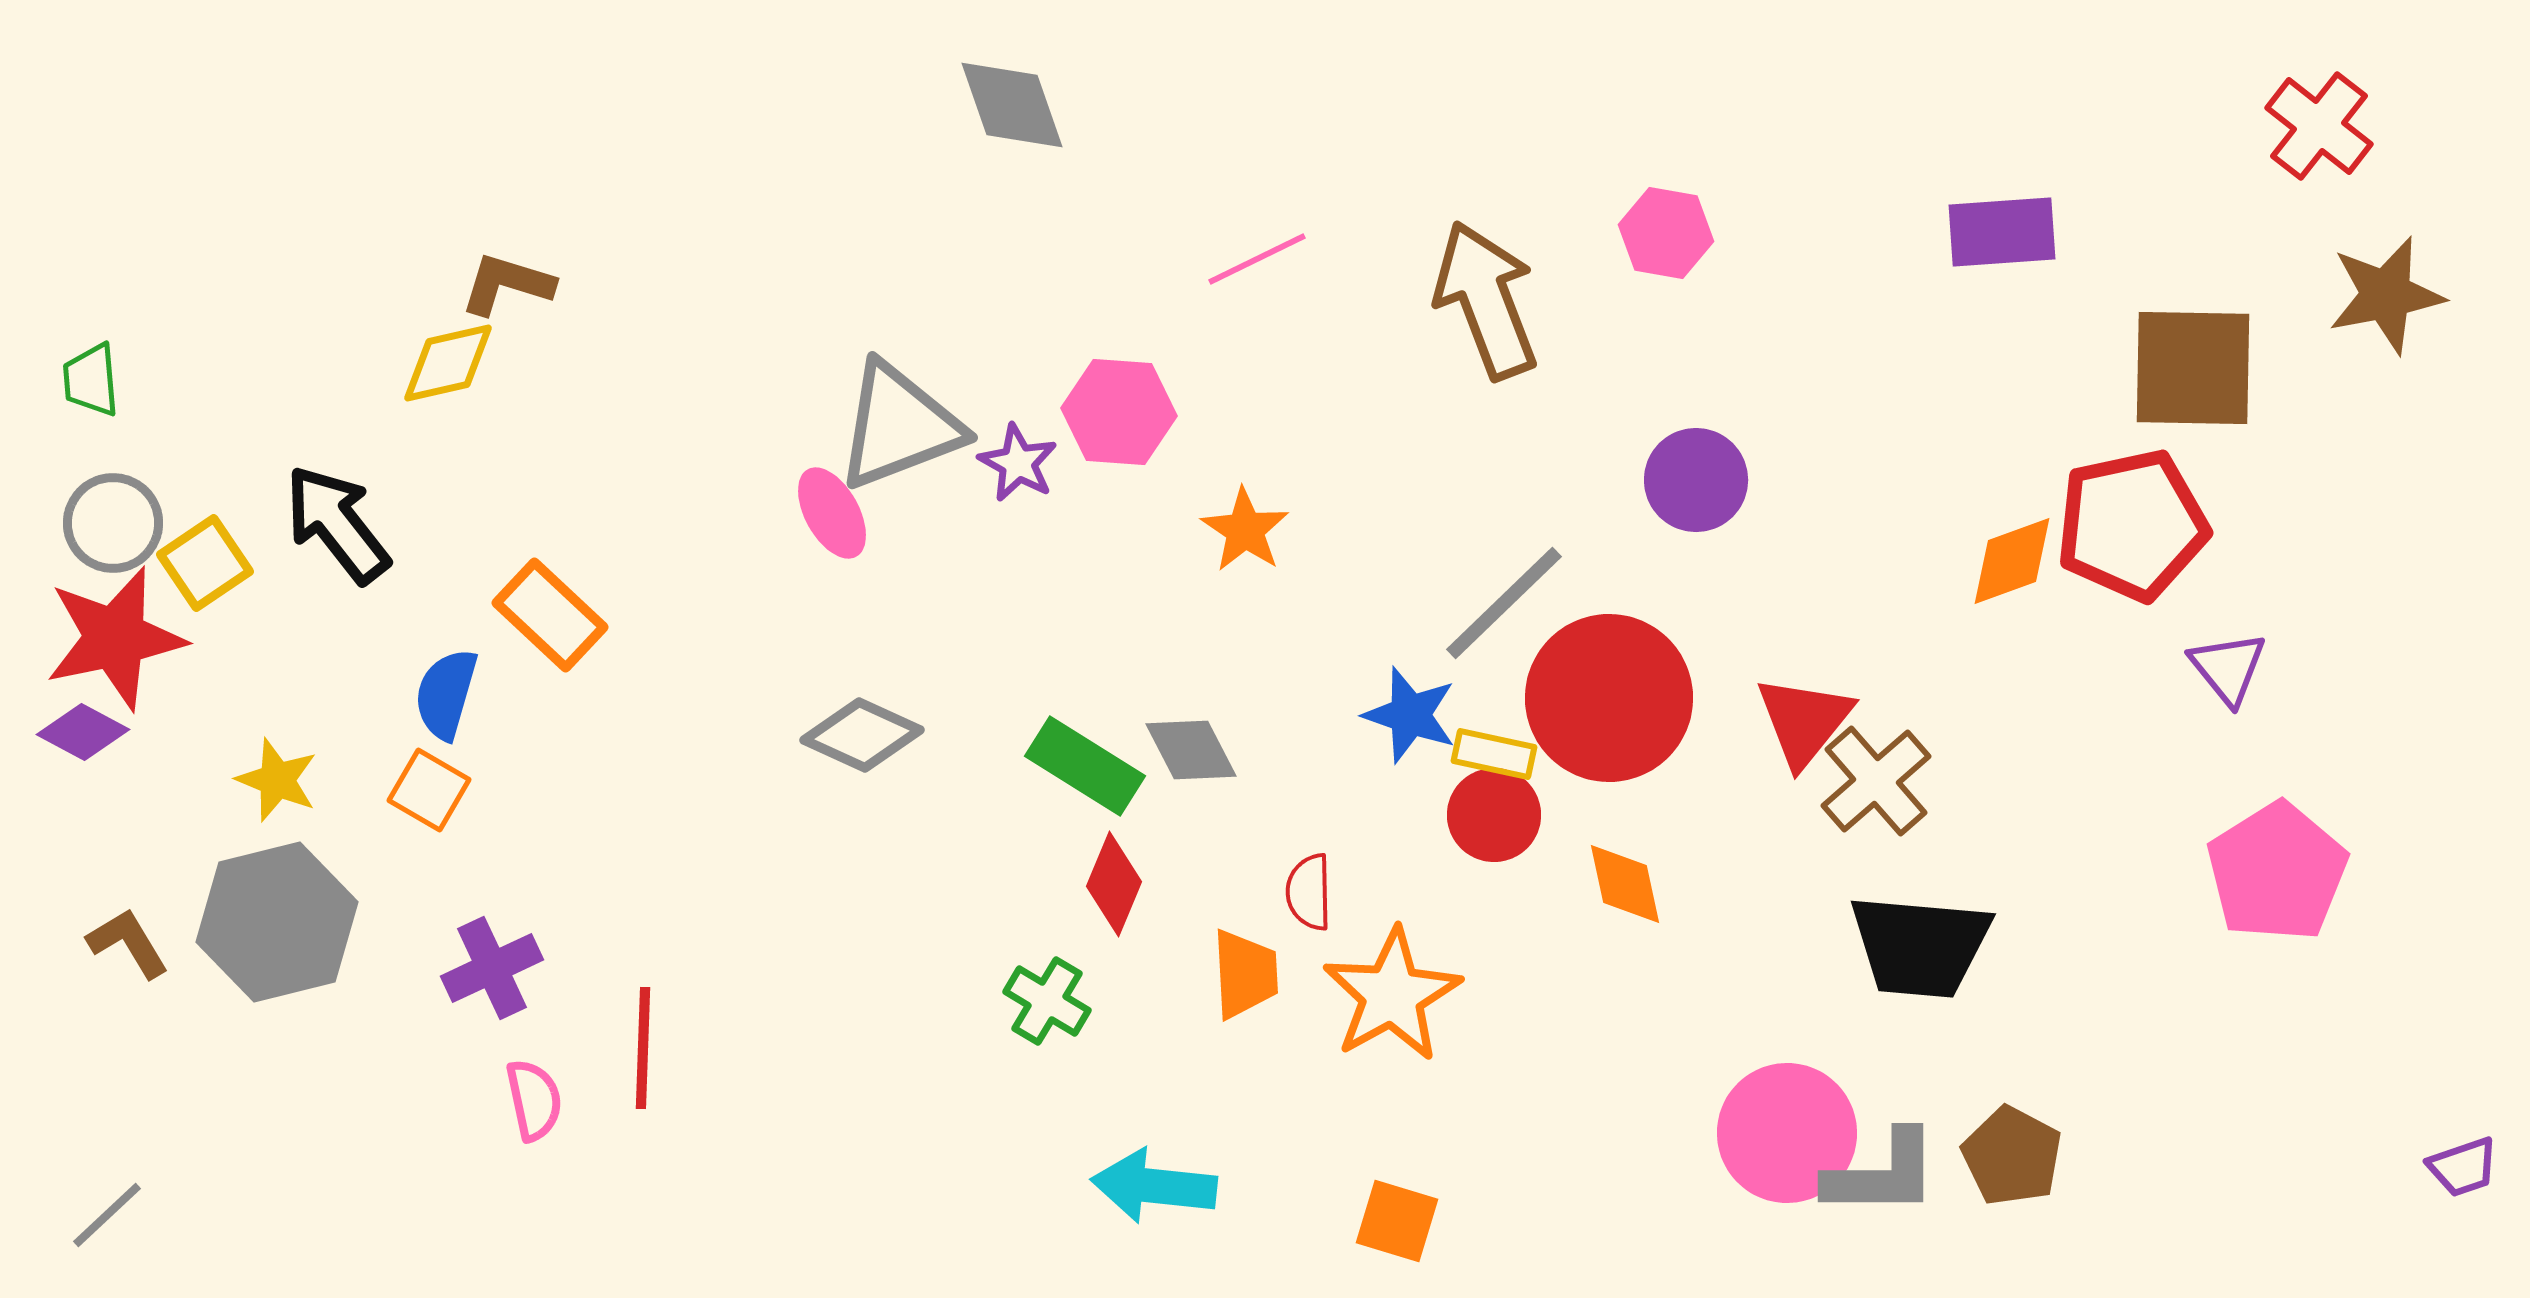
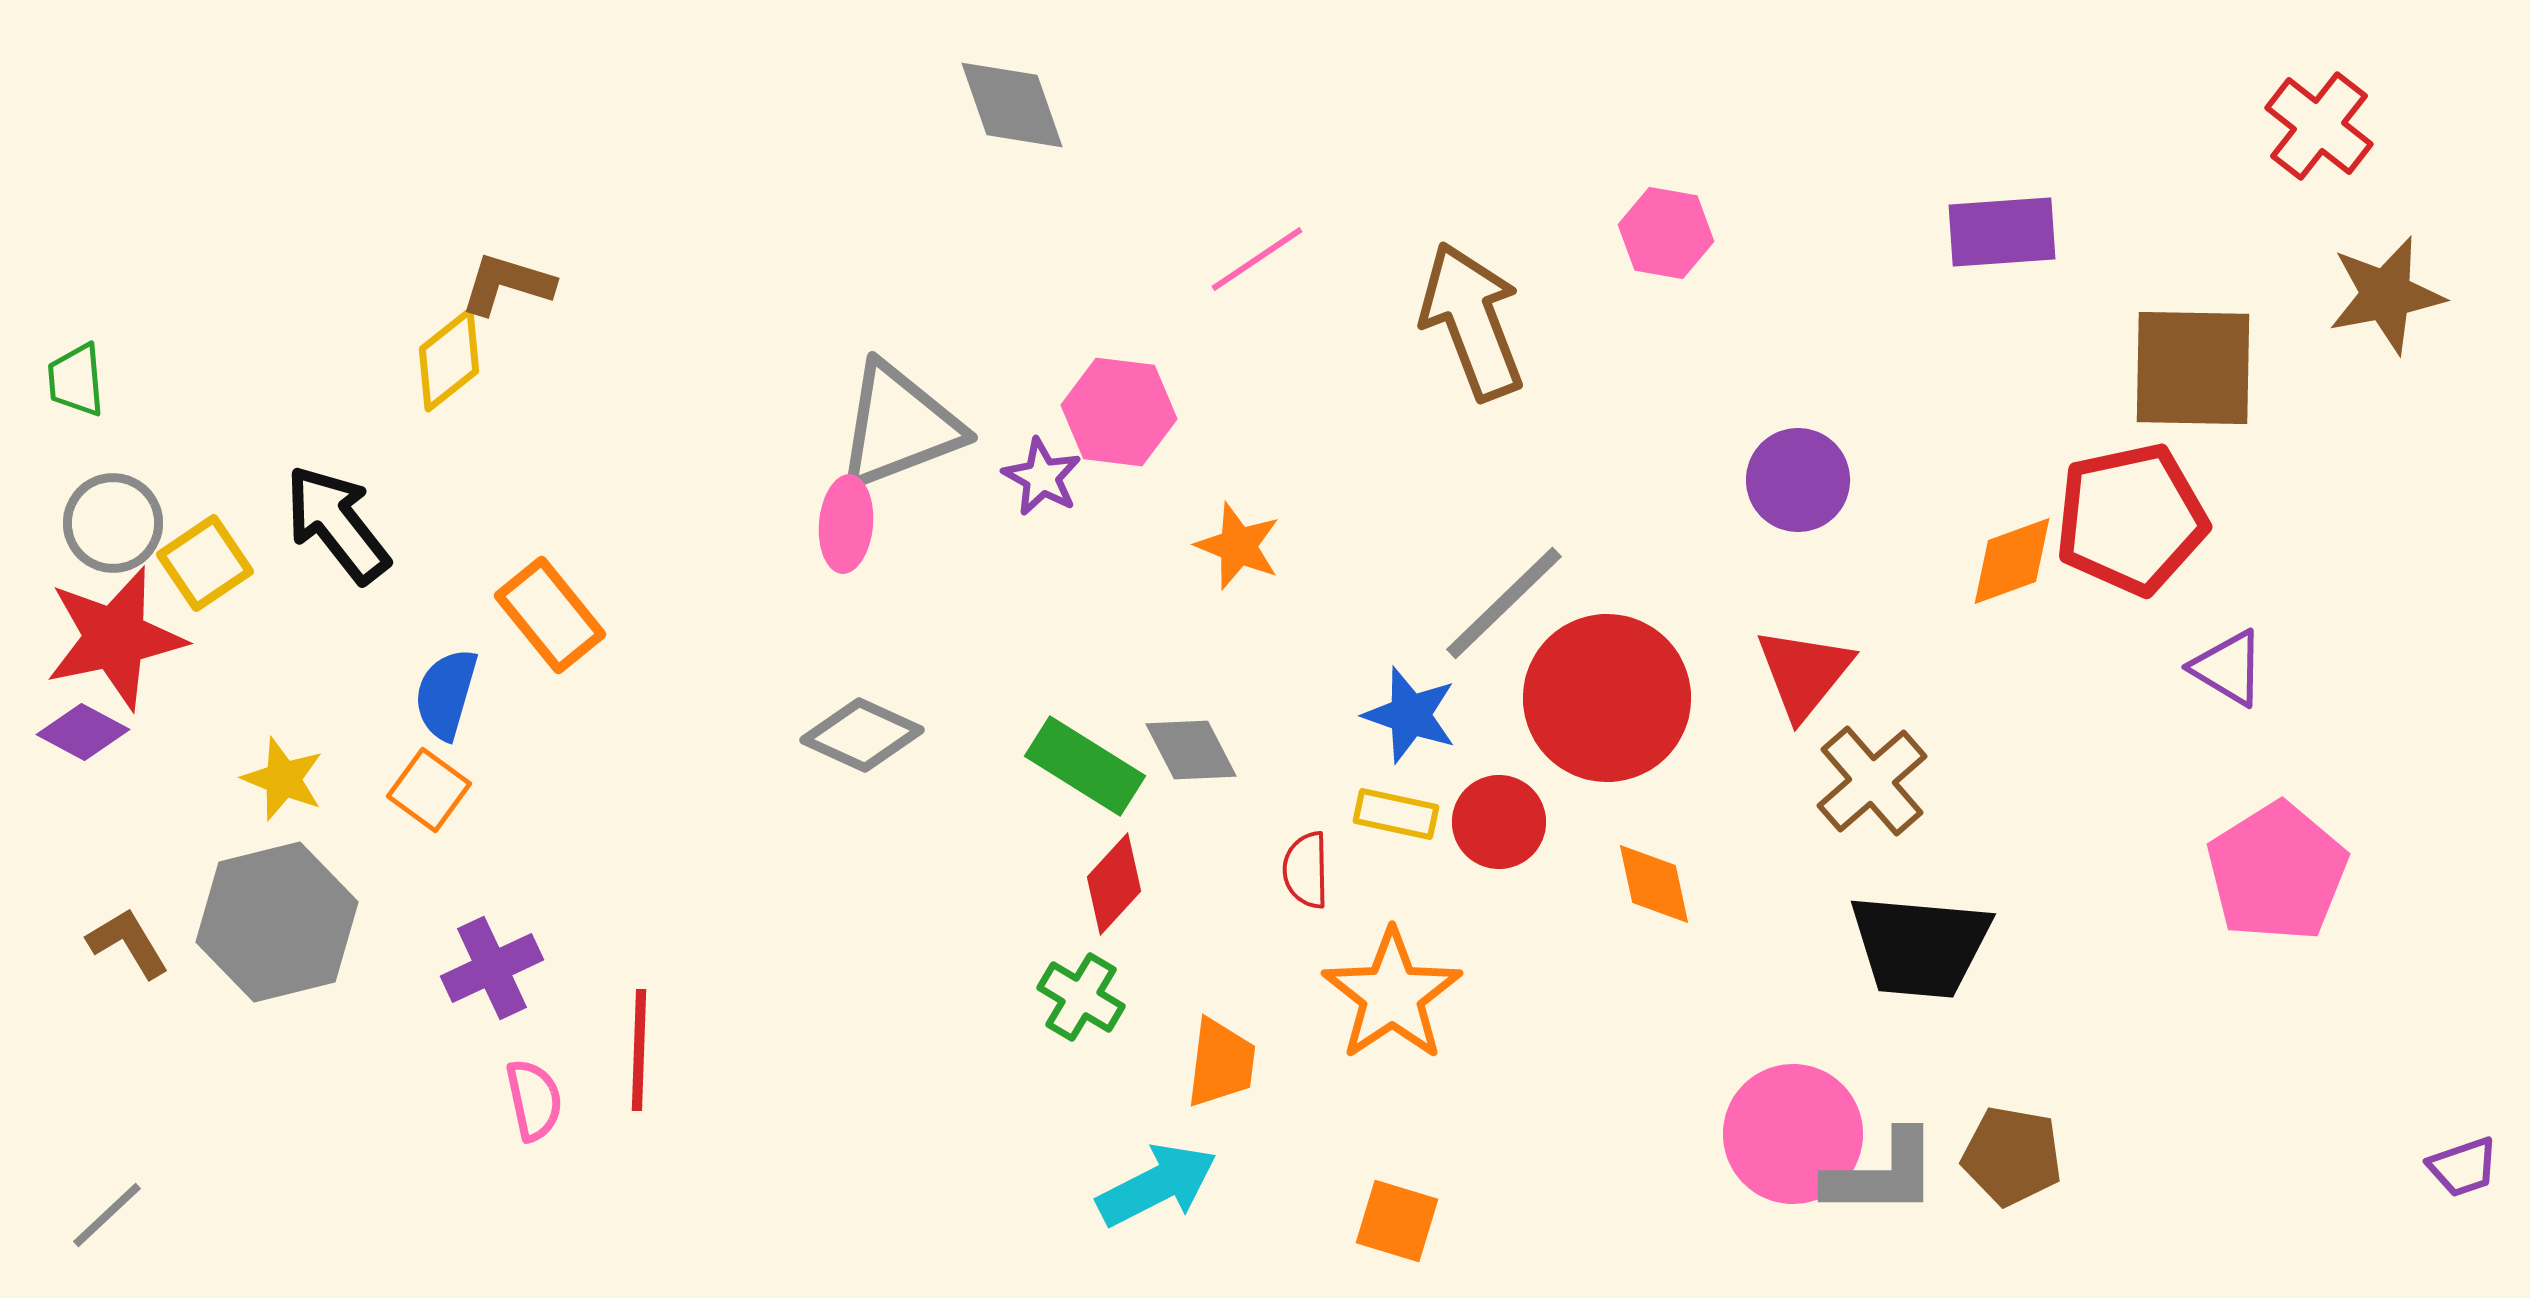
pink line at (1257, 259): rotated 8 degrees counterclockwise
brown arrow at (1486, 300): moved 14 px left, 21 px down
yellow diamond at (448, 363): moved 1 px right, 3 px up; rotated 26 degrees counterclockwise
green trapezoid at (91, 380): moved 15 px left
pink hexagon at (1119, 412): rotated 3 degrees clockwise
purple star at (1018, 463): moved 24 px right, 14 px down
purple circle at (1696, 480): moved 102 px right
pink ellipse at (832, 513): moved 14 px right, 11 px down; rotated 34 degrees clockwise
red pentagon at (2132, 525): moved 1 px left, 6 px up
orange star at (1245, 530): moved 7 px left, 16 px down; rotated 12 degrees counterclockwise
orange rectangle at (550, 615): rotated 8 degrees clockwise
purple triangle at (2228, 668): rotated 20 degrees counterclockwise
red circle at (1609, 698): moved 2 px left
red triangle at (1804, 721): moved 48 px up
yellow rectangle at (1494, 754): moved 98 px left, 60 px down
yellow star at (277, 780): moved 6 px right, 1 px up
brown cross at (1876, 781): moved 4 px left
orange square at (429, 790): rotated 6 degrees clockwise
red circle at (1494, 815): moved 5 px right, 7 px down
red diamond at (1114, 884): rotated 20 degrees clockwise
orange diamond at (1625, 884): moved 29 px right
red semicircle at (1309, 892): moved 3 px left, 22 px up
orange trapezoid at (1245, 974): moved 24 px left, 89 px down; rotated 10 degrees clockwise
orange star at (1392, 995): rotated 5 degrees counterclockwise
green cross at (1047, 1001): moved 34 px right, 4 px up
red line at (643, 1048): moved 4 px left, 2 px down
pink circle at (1787, 1133): moved 6 px right, 1 px down
brown pentagon at (2012, 1156): rotated 18 degrees counterclockwise
cyan arrow at (1154, 1186): moved 3 px right, 1 px up; rotated 147 degrees clockwise
